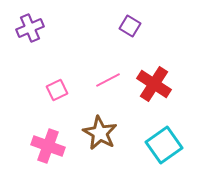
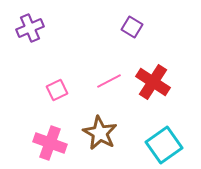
purple square: moved 2 px right, 1 px down
pink line: moved 1 px right, 1 px down
red cross: moved 1 px left, 2 px up
pink cross: moved 2 px right, 3 px up
